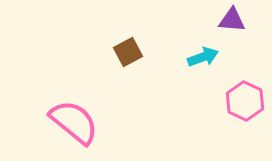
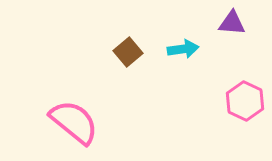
purple triangle: moved 3 px down
brown square: rotated 12 degrees counterclockwise
cyan arrow: moved 20 px left, 8 px up; rotated 12 degrees clockwise
